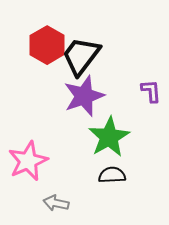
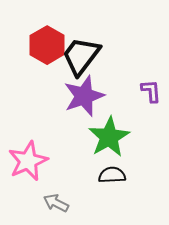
gray arrow: rotated 15 degrees clockwise
